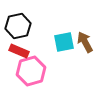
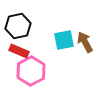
cyan square: moved 2 px up
pink hexagon: rotated 12 degrees counterclockwise
